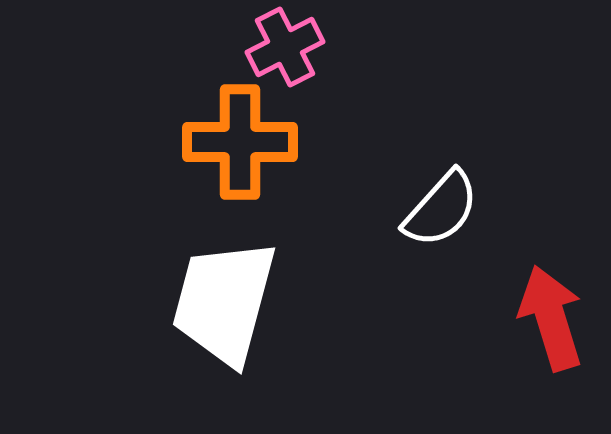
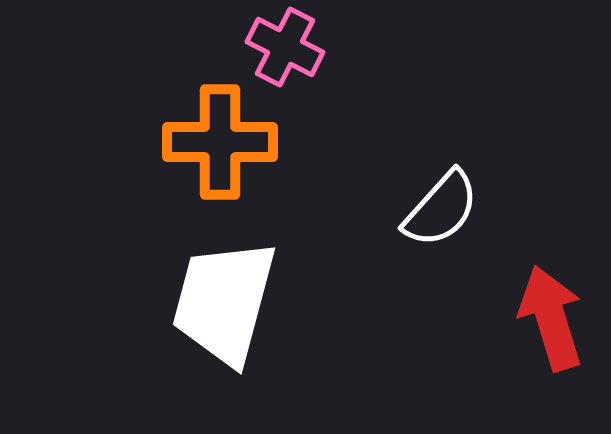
pink cross: rotated 36 degrees counterclockwise
orange cross: moved 20 px left
